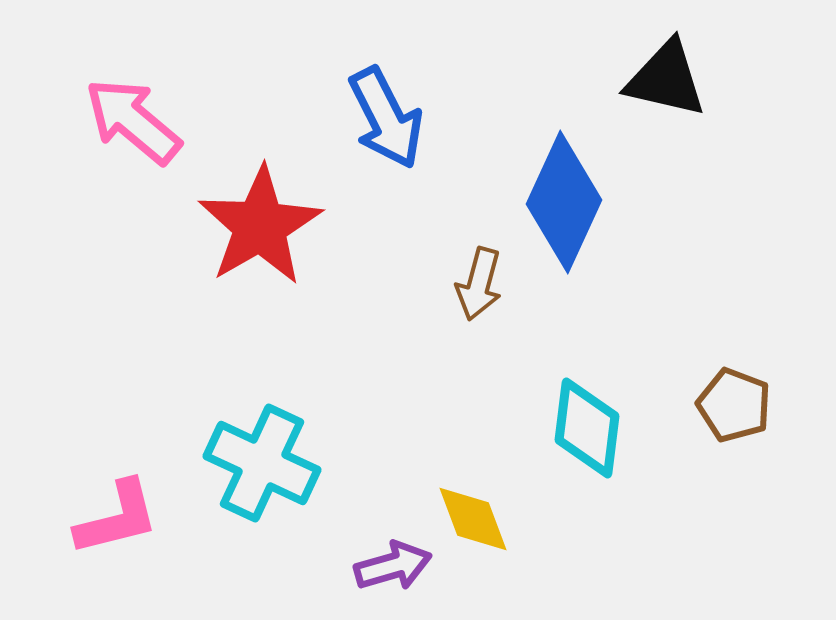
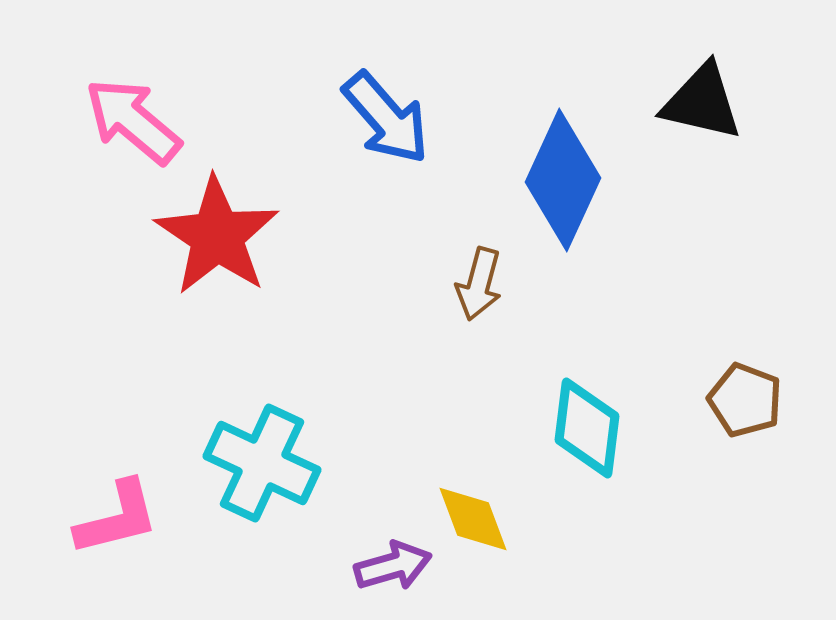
black triangle: moved 36 px right, 23 px down
blue arrow: rotated 14 degrees counterclockwise
blue diamond: moved 1 px left, 22 px up
red star: moved 43 px left, 10 px down; rotated 8 degrees counterclockwise
brown pentagon: moved 11 px right, 5 px up
